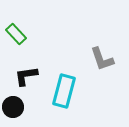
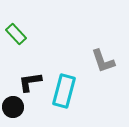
gray L-shape: moved 1 px right, 2 px down
black L-shape: moved 4 px right, 6 px down
